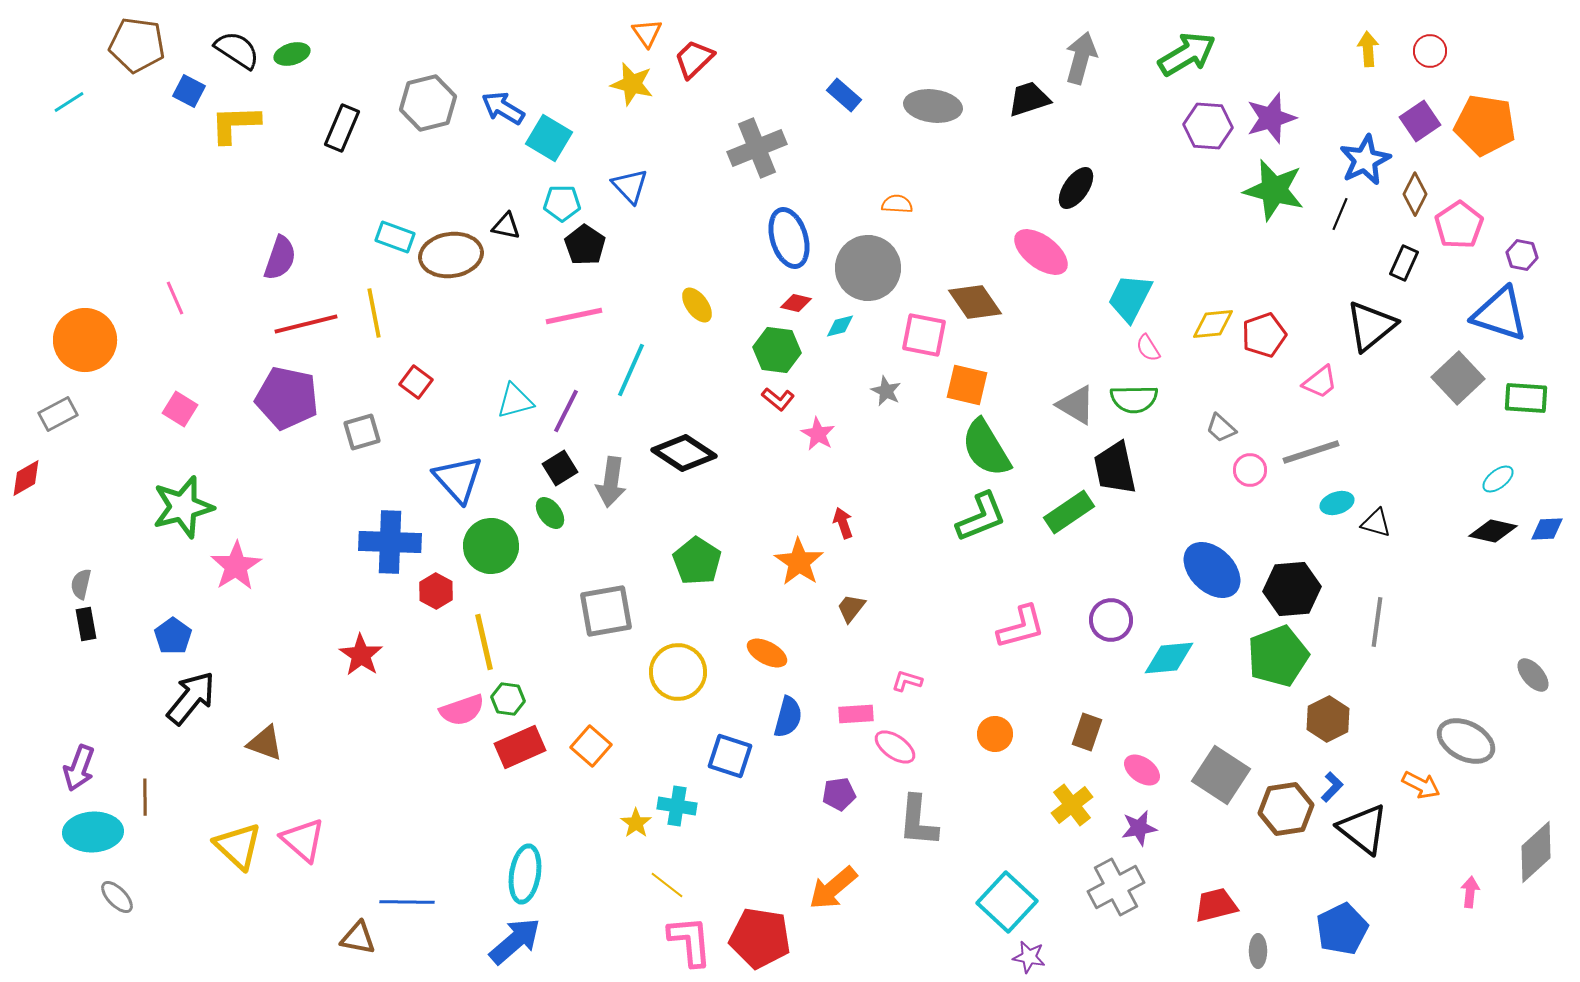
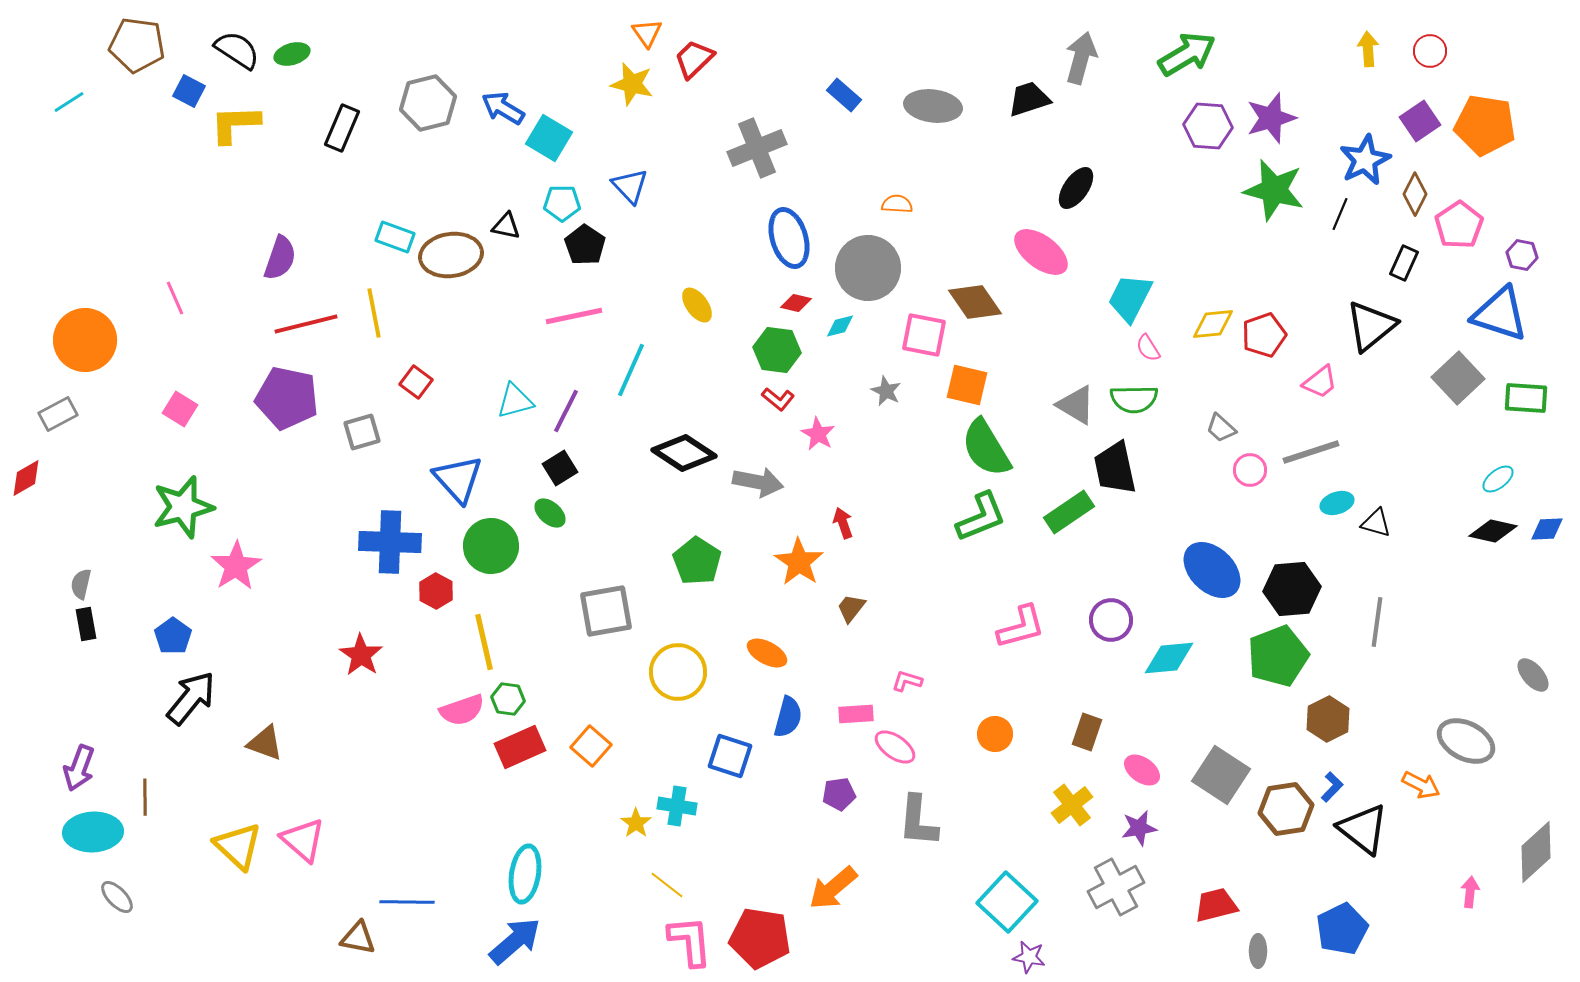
gray arrow at (611, 482): moved 147 px right; rotated 87 degrees counterclockwise
green ellipse at (550, 513): rotated 12 degrees counterclockwise
